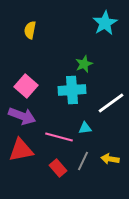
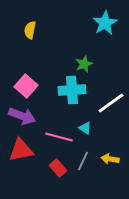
cyan triangle: rotated 40 degrees clockwise
